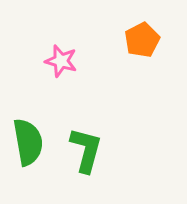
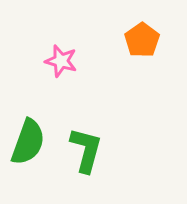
orange pentagon: rotated 8 degrees counterclockwise
green semicircle: rotated 30 degrees clockwise
